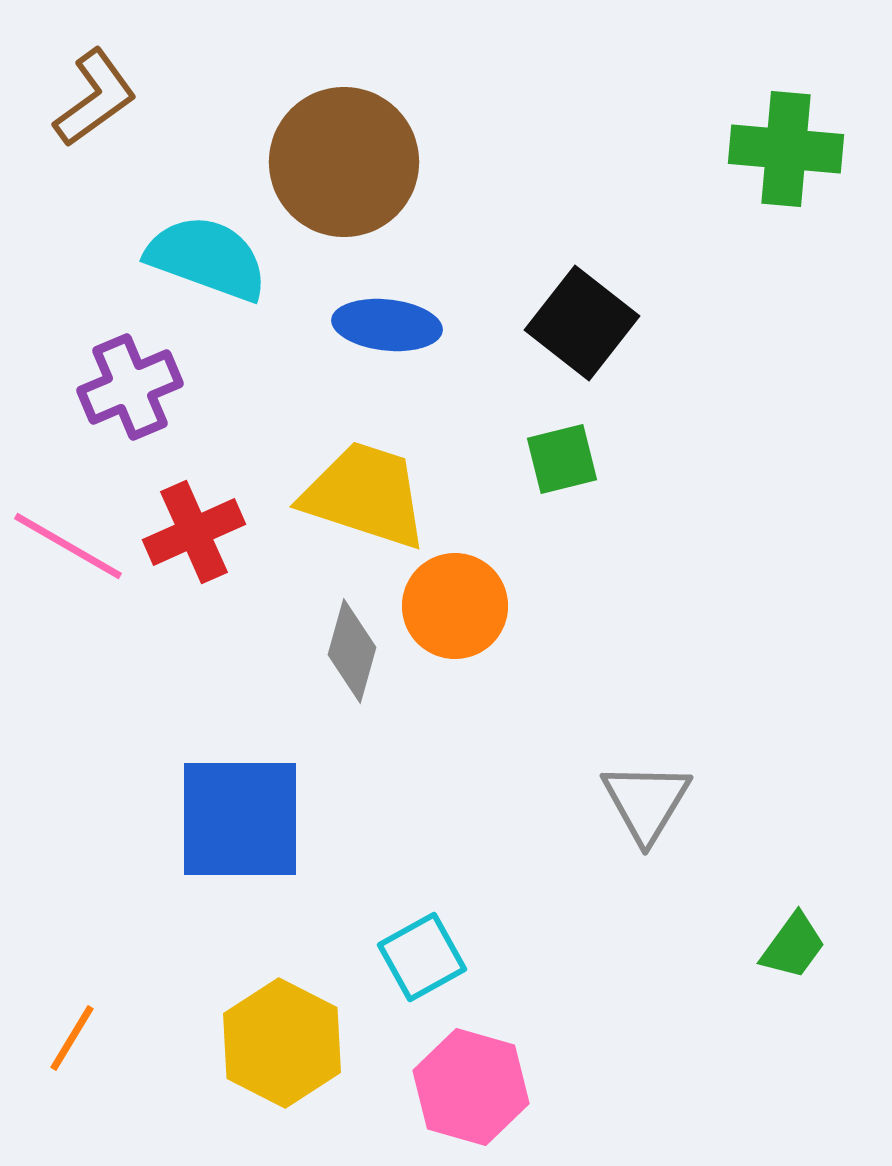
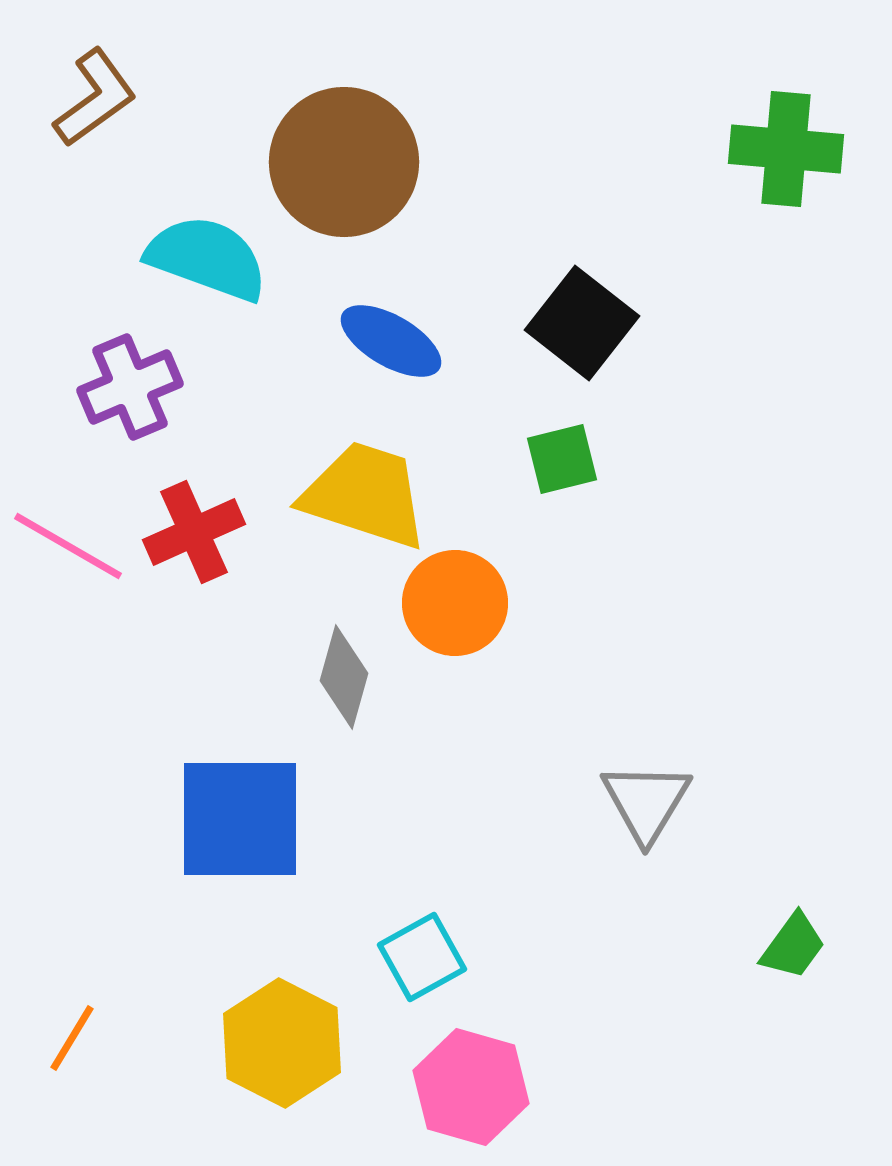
blue ellipse: moved 4 px right, 16 px down; rotated 24 degrees clockwise
orange circle: moved 3 px up
gray diamond: moved 8 px left, 26 px down
